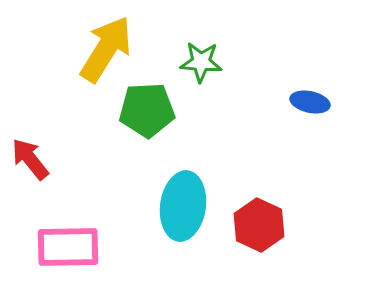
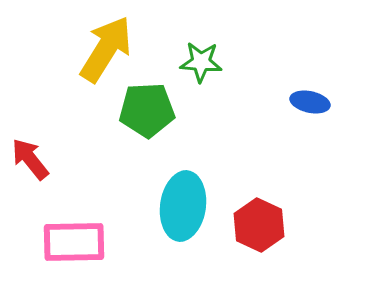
pink rectangle: moved 6 px right, 5 px up
